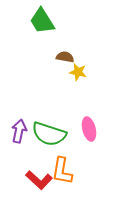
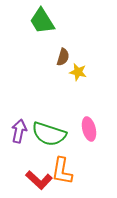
brown semicircle: moved 2 px left; rotated 96 degrees clockwise
